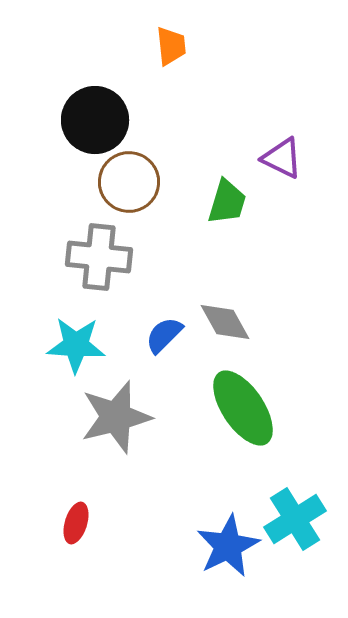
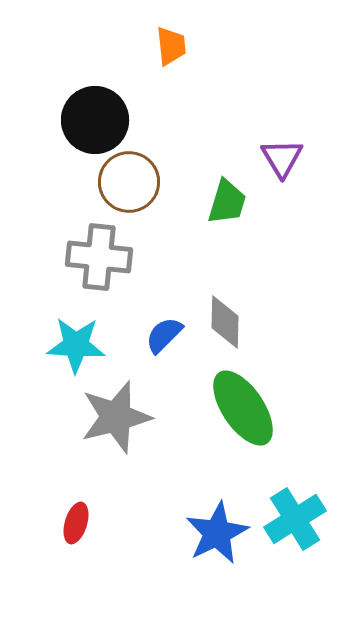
purple triangle: rotated 33 degrees clockwise
gray diamond: rotated 30 degrees clockwise
blue star: moved 11 px left, 13 px up
